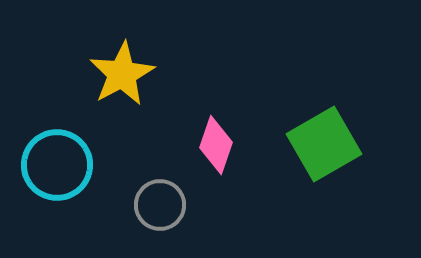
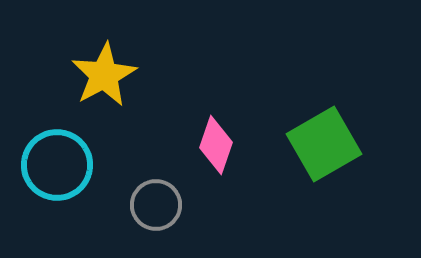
yellow star: moved 18 px left, 1 px down
gray circle: moved 4 px left
